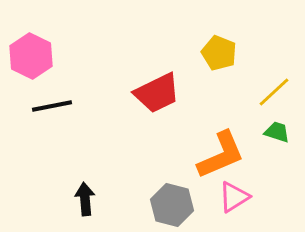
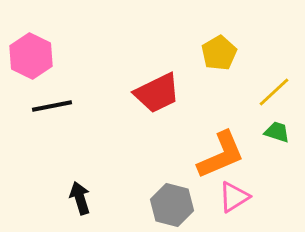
yellow pentagon: rotated 20 degrees clockwise
black arrow: moved 5 px left, 1 px up; rotated 12 degrees counterclockwise
